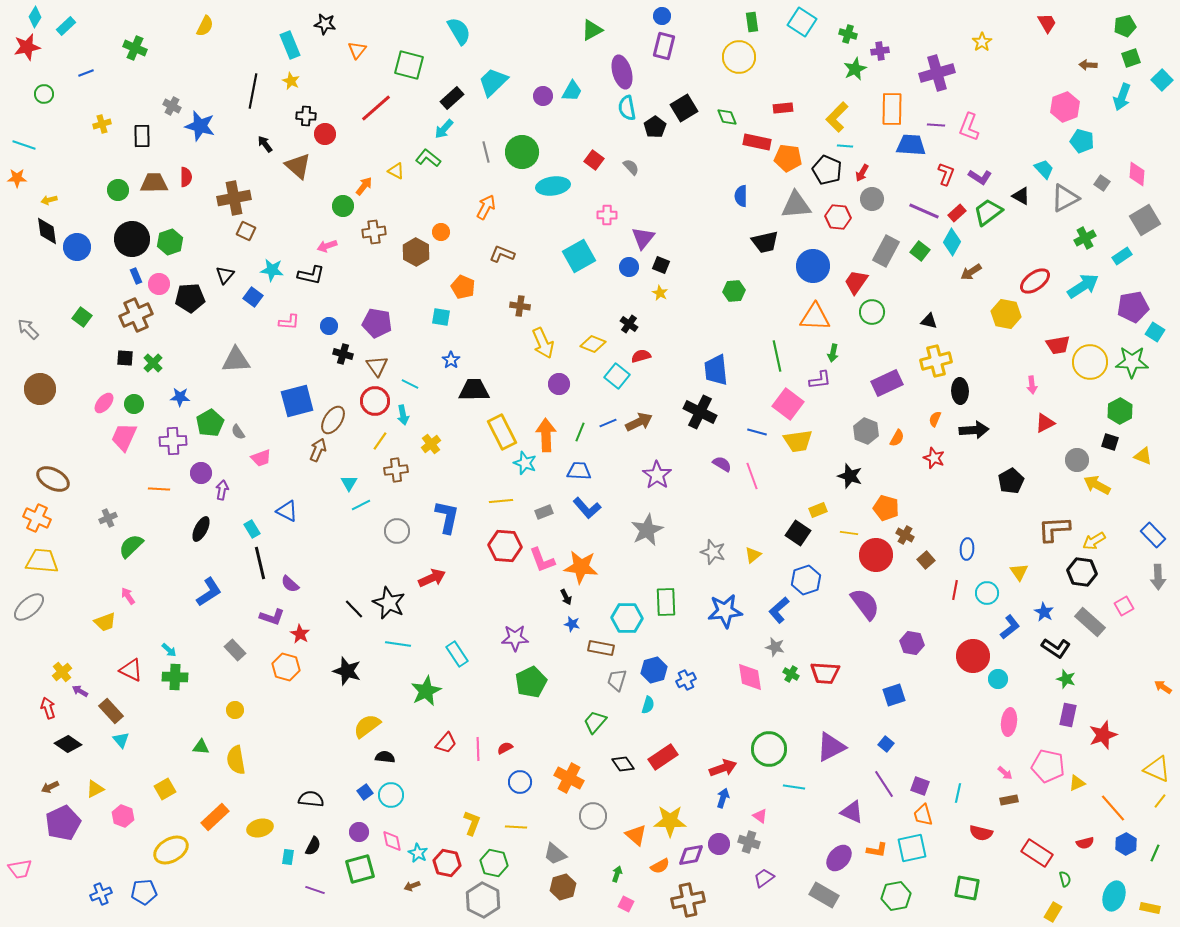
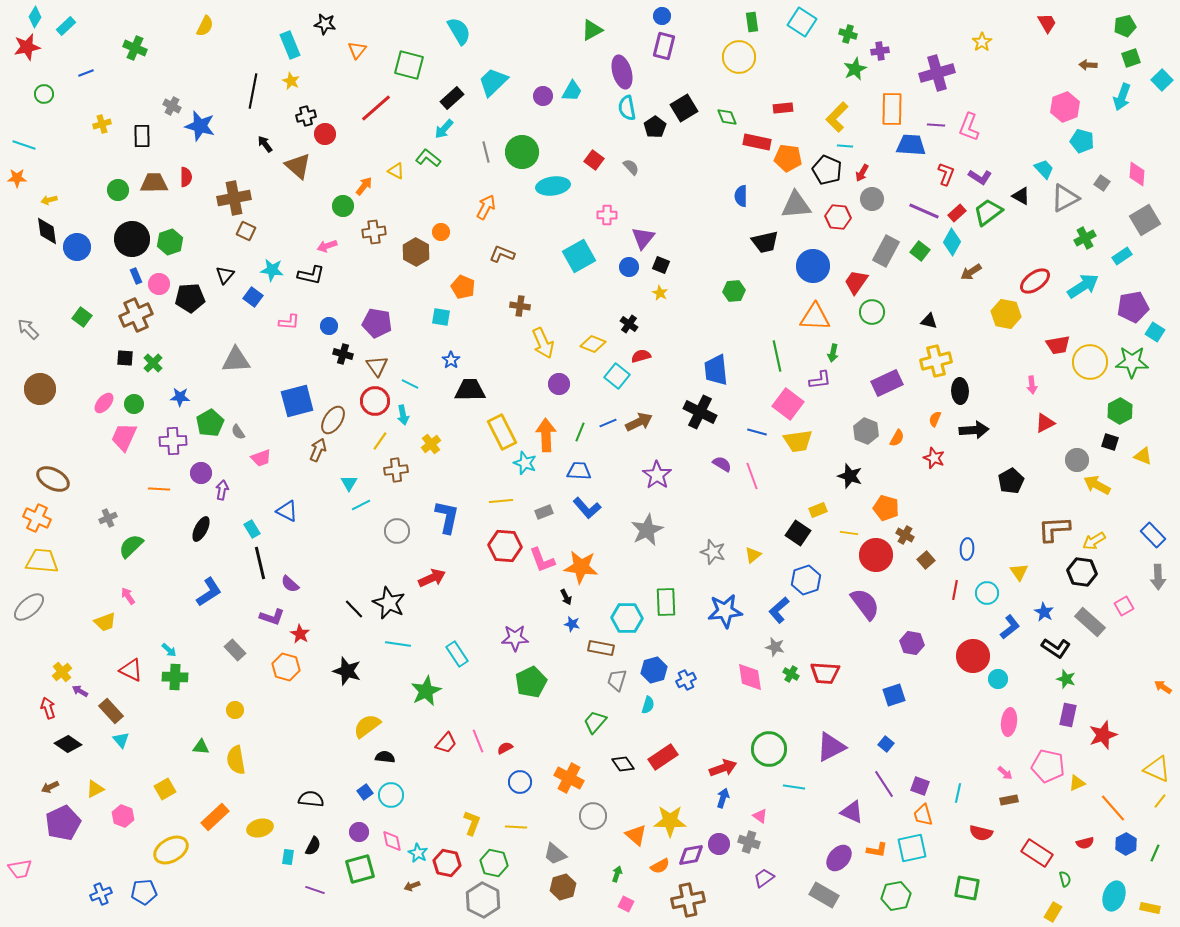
black cross at (306, 116): rotated 18 degrees counterclockwise
black trapezoid at (474, 390): moved 4 px left
pink line at (478, 749): moved 8 px up; rotated 20 degrees counterclockwise
